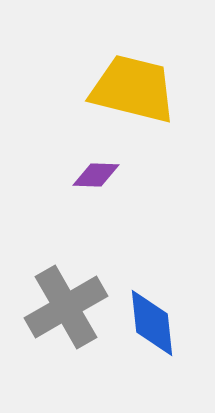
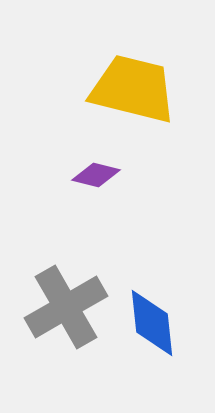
purple diamond: rotated 12 degrees clockwise
